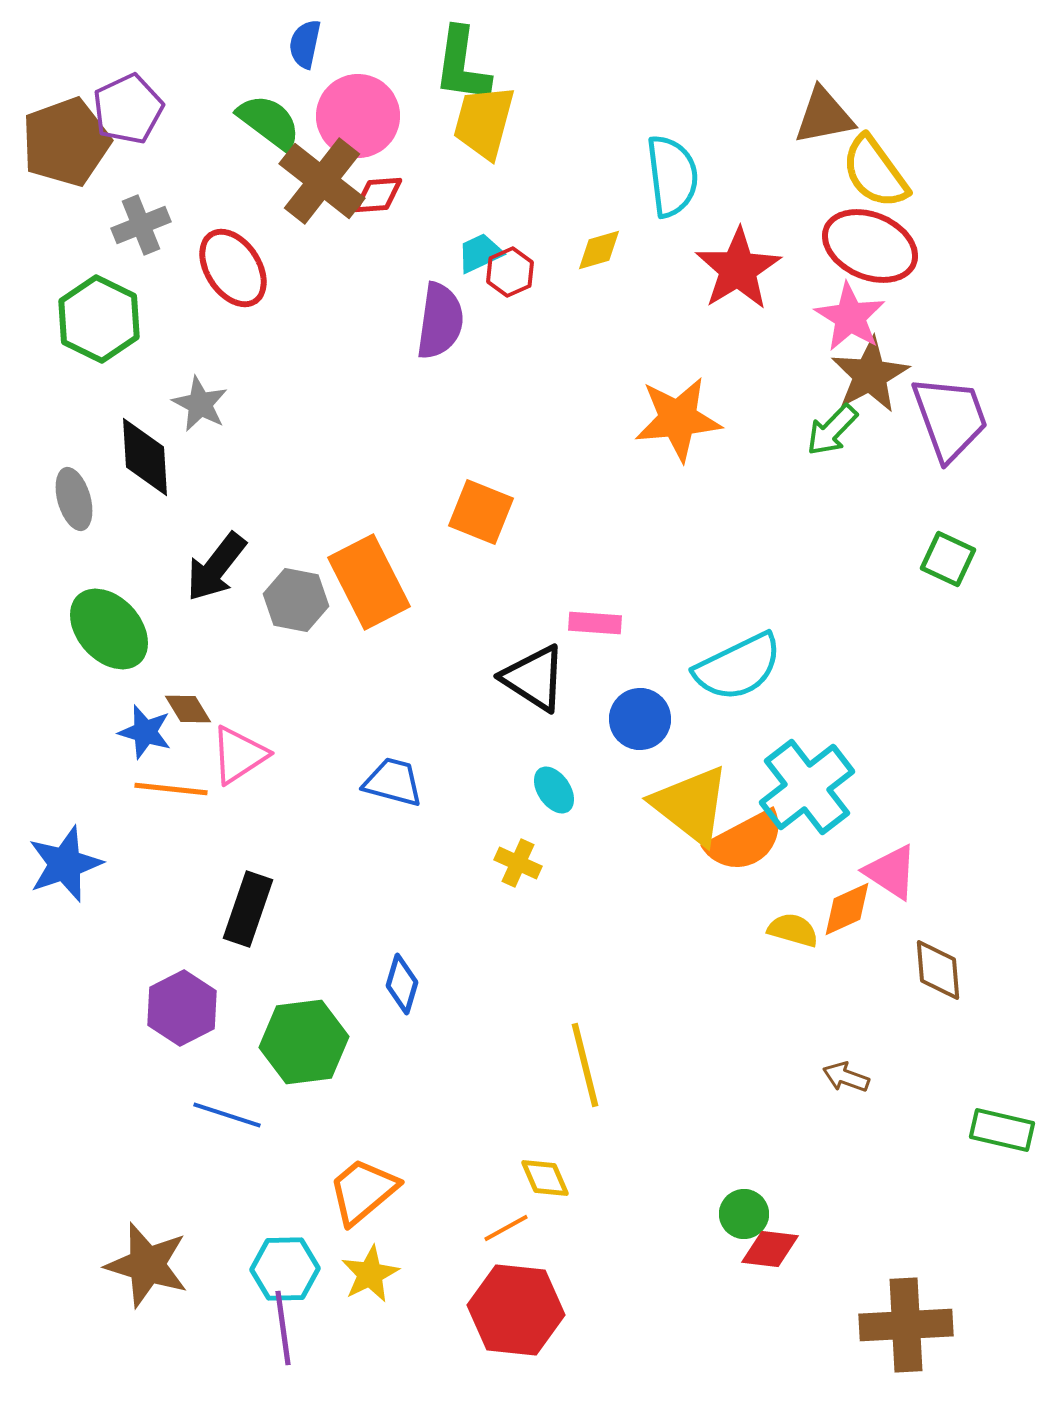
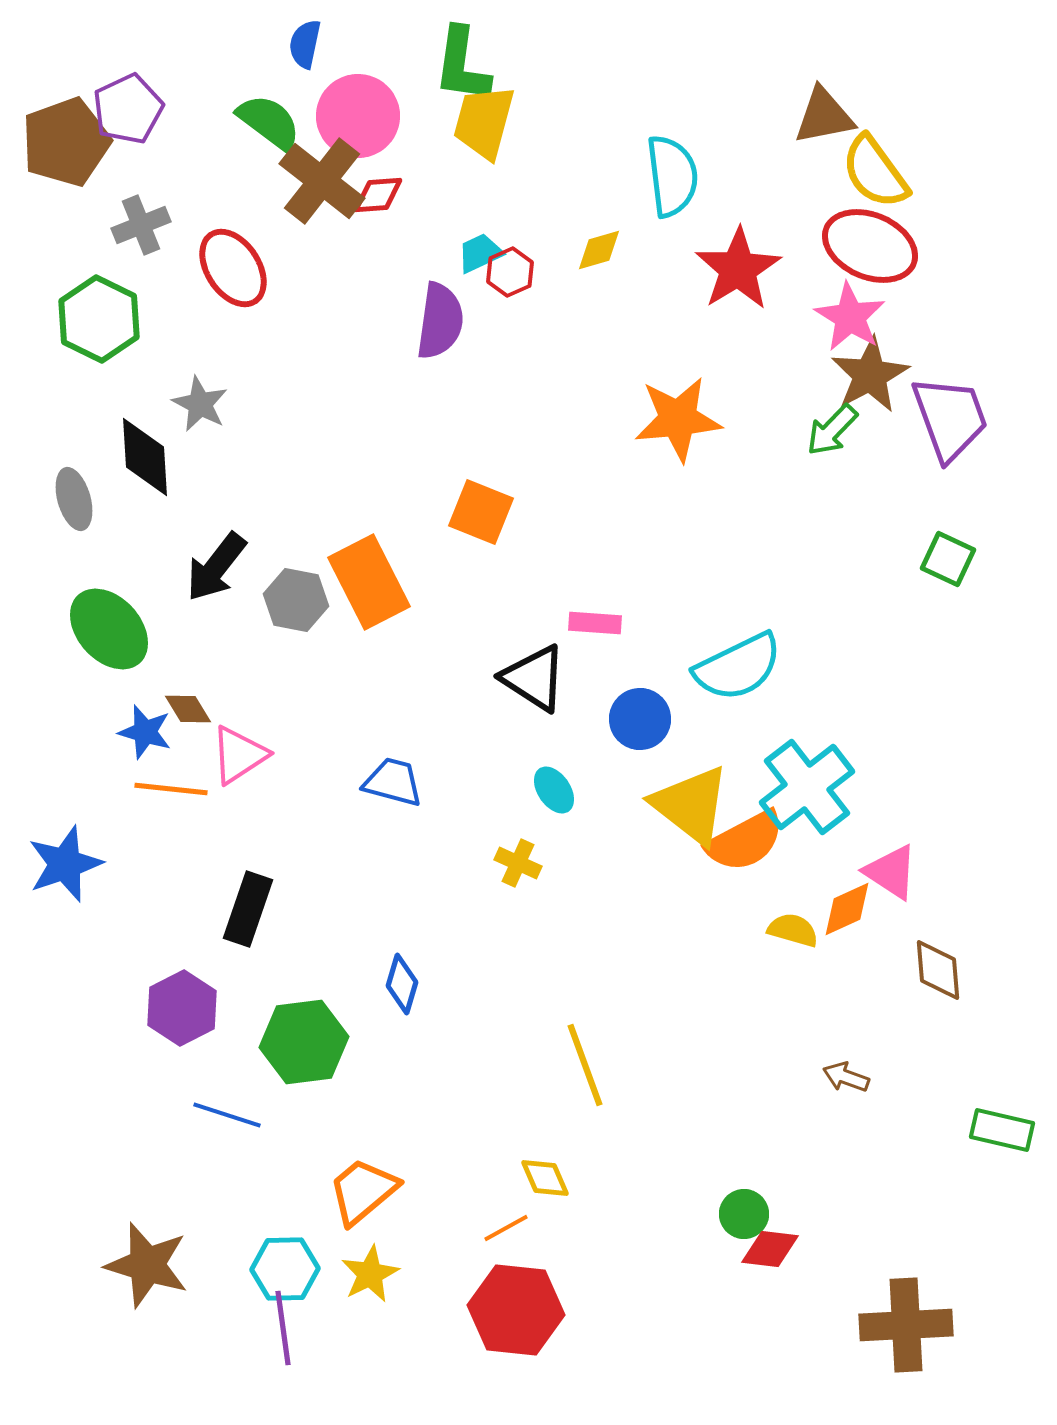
yellow line at (585, 1065): rotated 6 degrees counterclockwise
